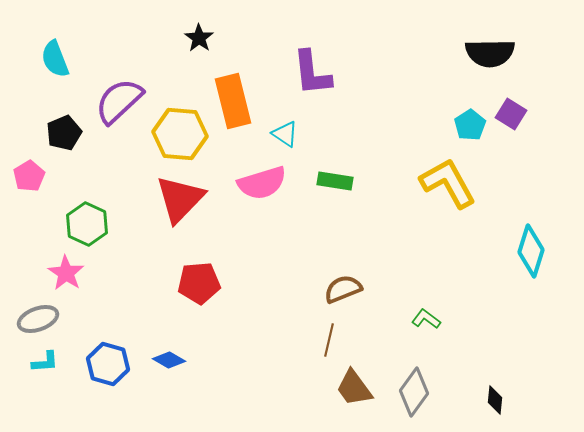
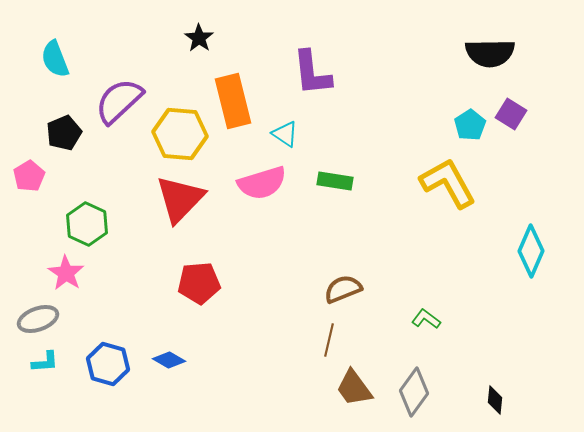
cyan diamond: rotated 6 degrees clockwise
